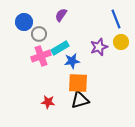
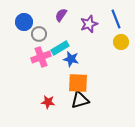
purple star: moved 10 px left, 23 px up
pink cross: moved 1 px down
blue star: moved 1 px left, 2 px up; rotated 21 degrees clockwise
